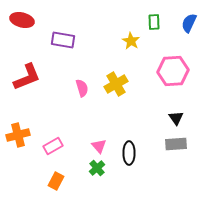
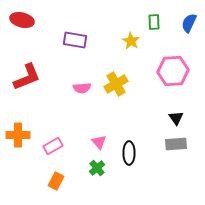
purple rectangle: moved 12 px right
pink semicircle: rotated 102 degrees clockwise
orange cross: rotated 15 degrees clockwise
pink triangle: moved 4 px up
